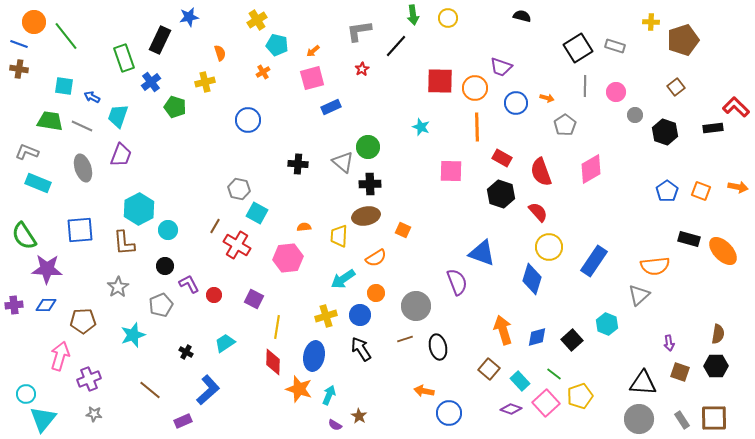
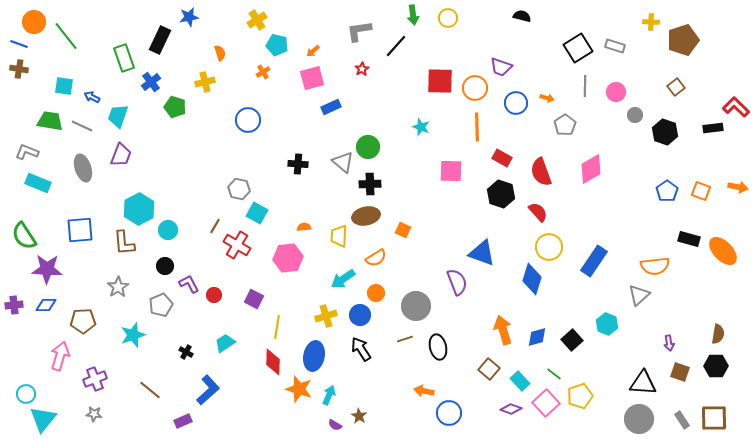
purple cross at (89, 379): moved 6 px right
